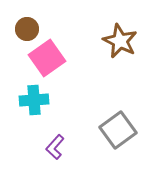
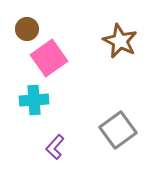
pink square: moved 2 px right
